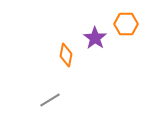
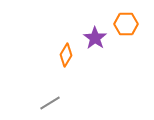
orange diamond: rotated 20 degrees clockwise
gray line: moved 3 px down
